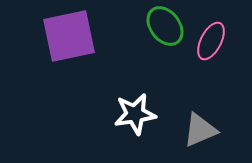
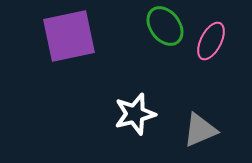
white star: rotated 6 degrees counterclockwise
